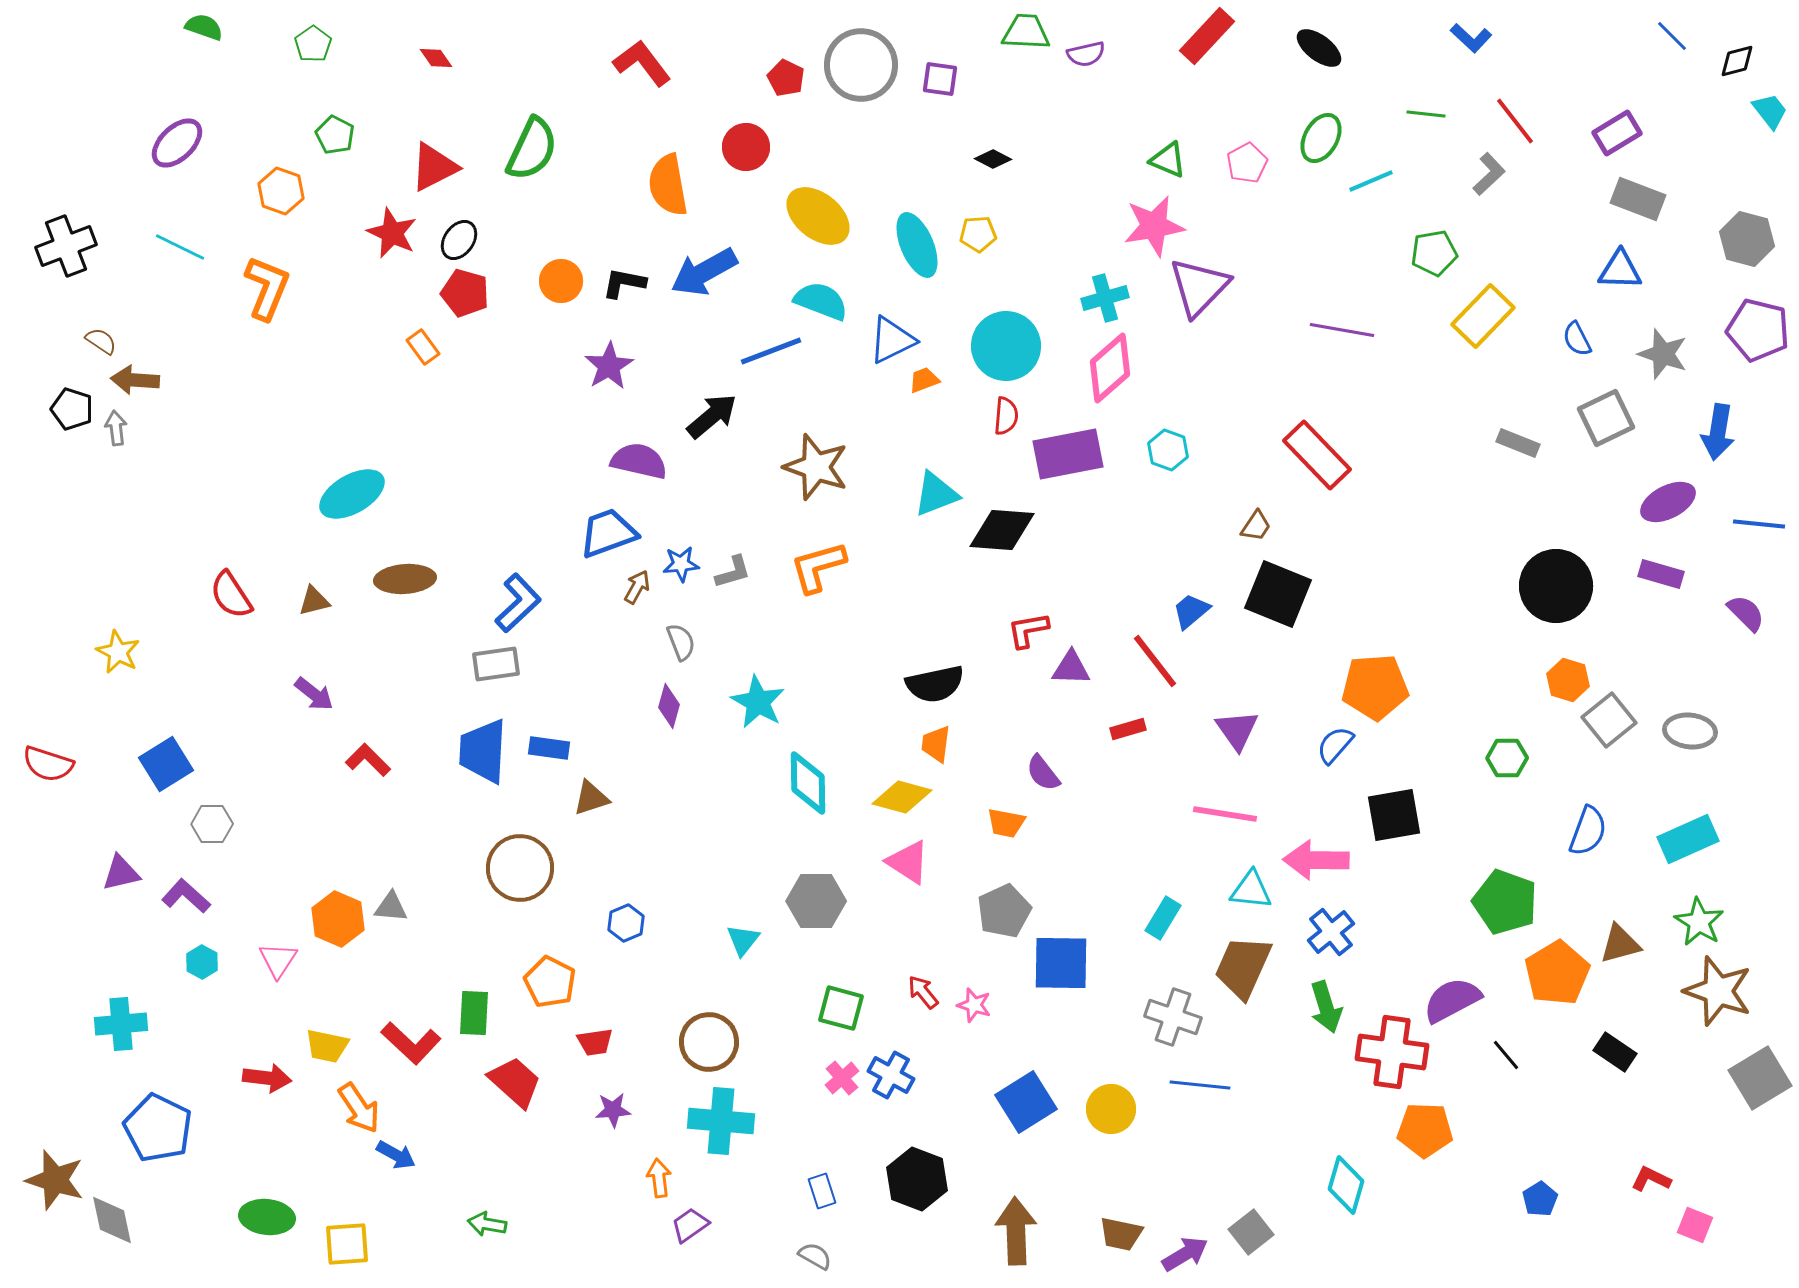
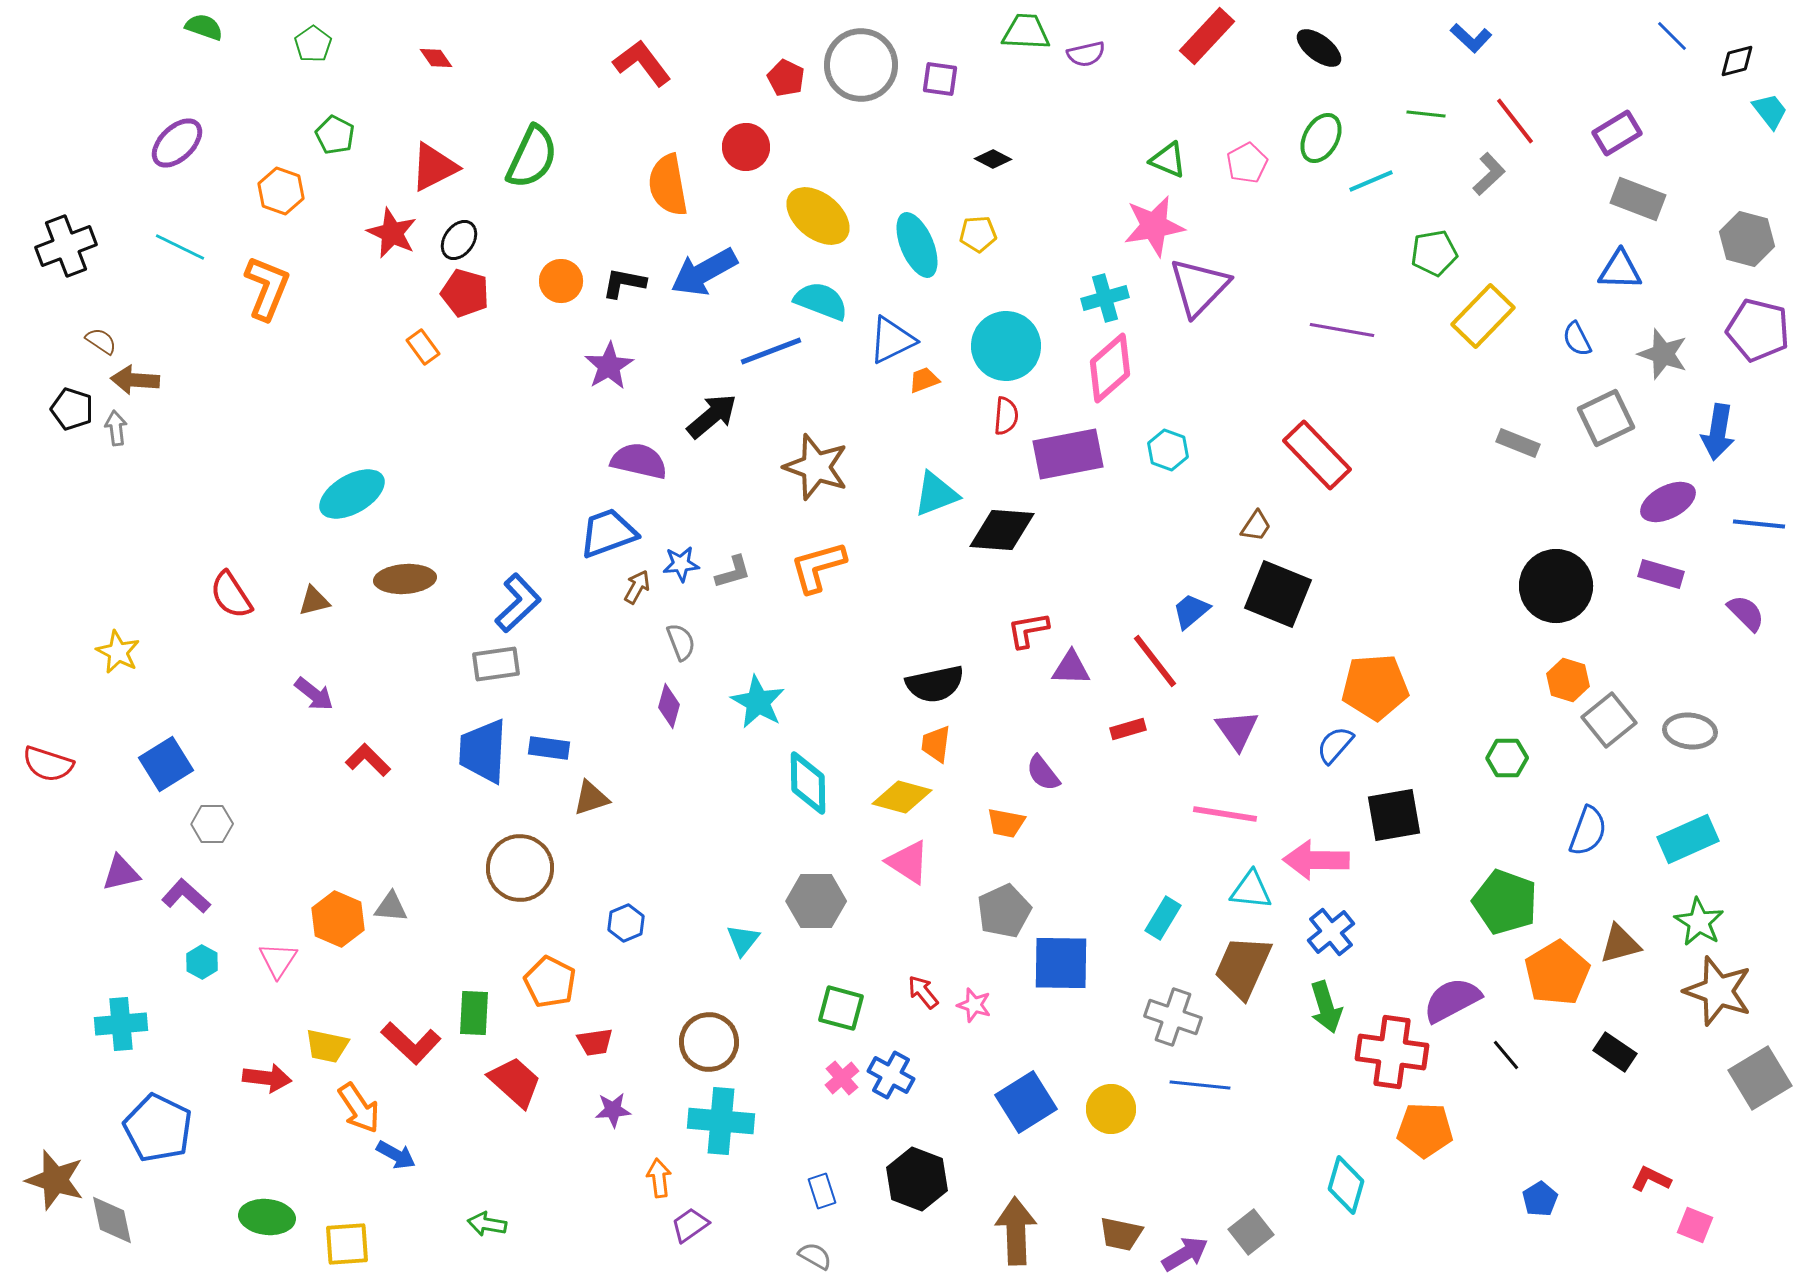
green semicircle at (532, 149): moved 8 px down
